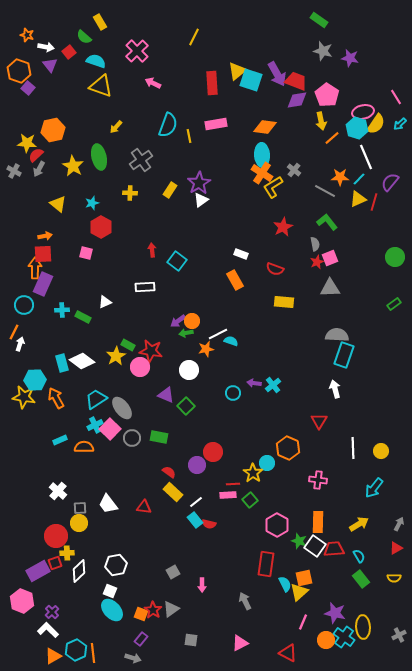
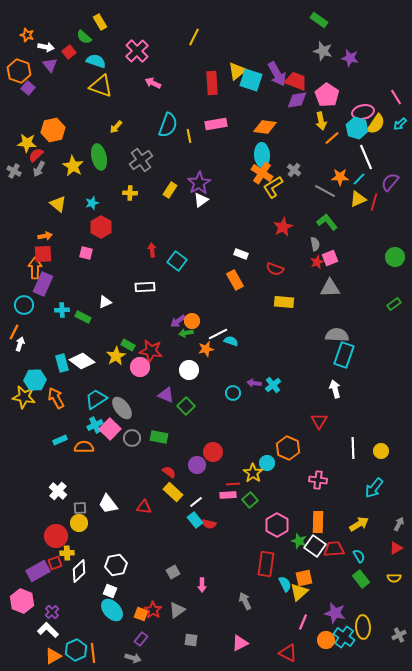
gray triangle at (171, 609): moved 6 px right, 1 px down
